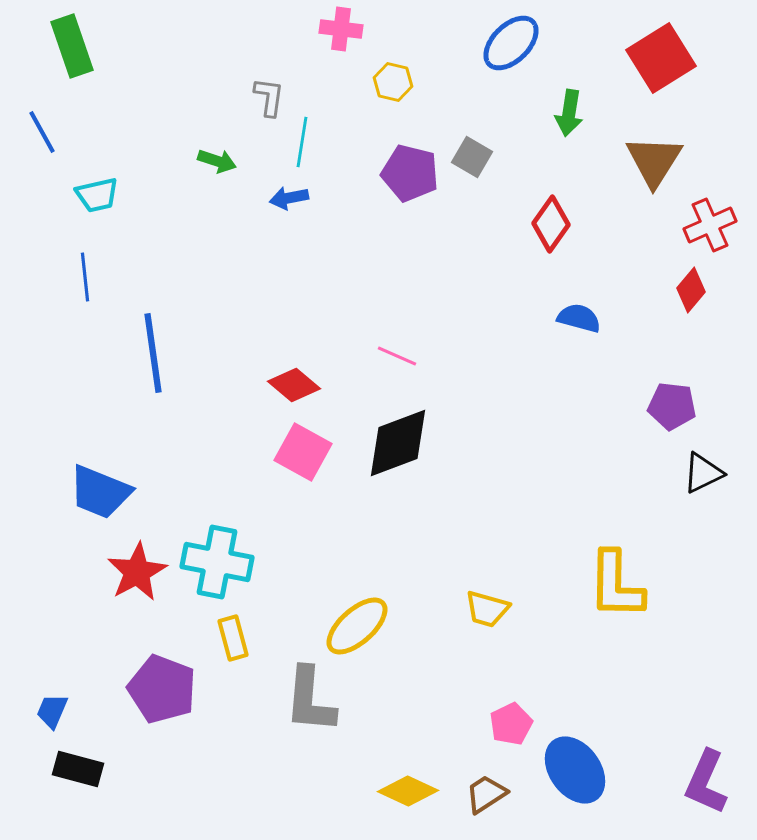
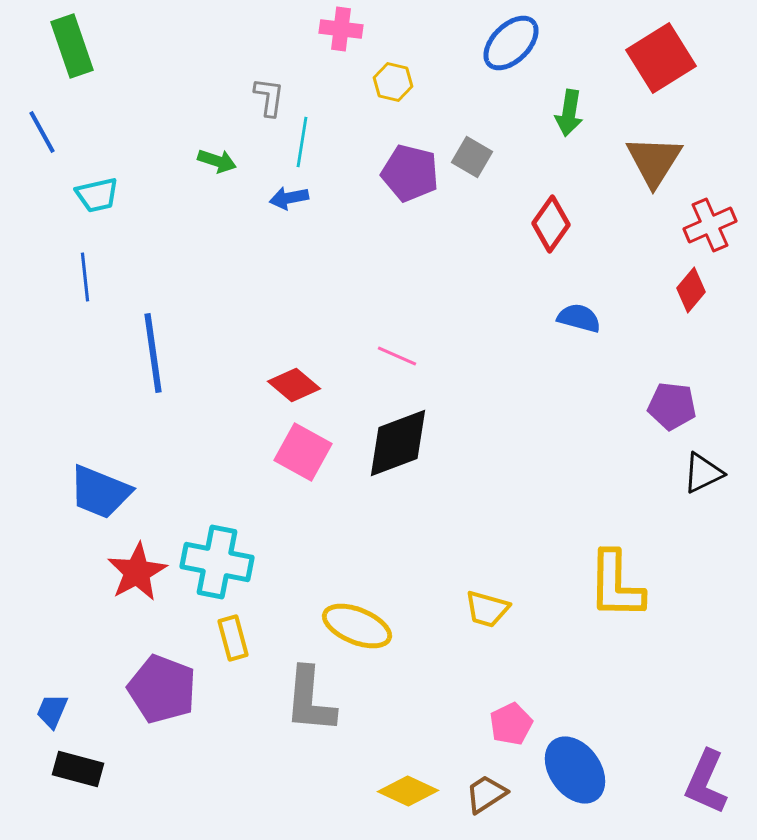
yellow ellipse at (357, 626): rotated 64 degrees clockwise
